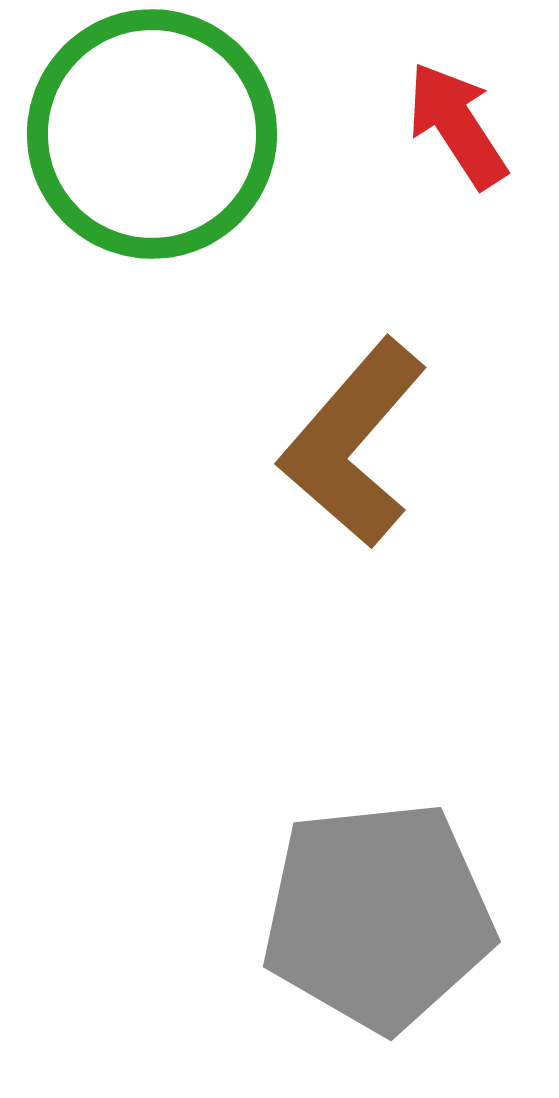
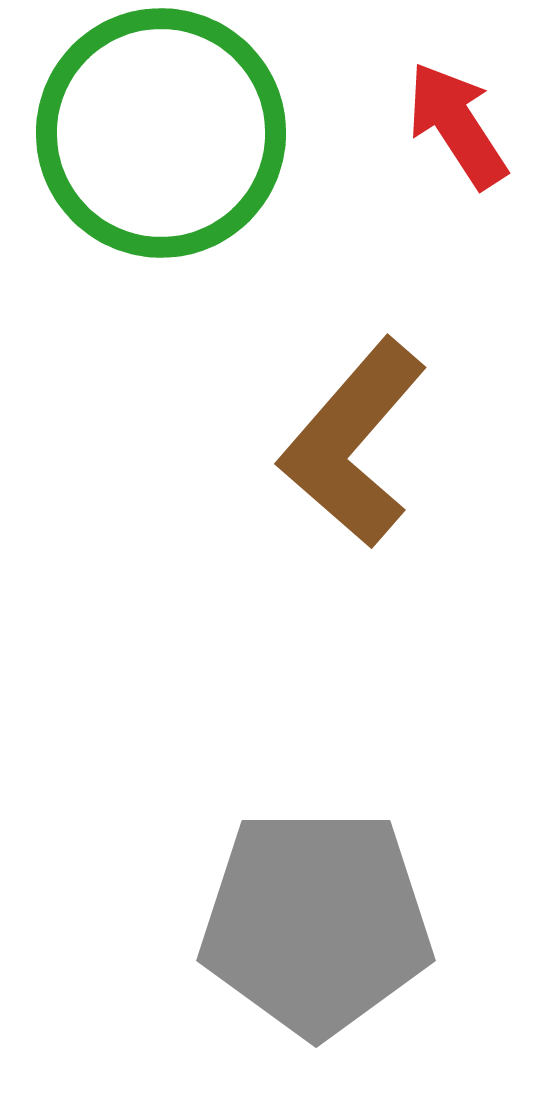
green circle: moved 9 px right, 1 px up
gray pentagon: moved 62 px left, 6 px down; rotated 6 degrees clockwise
